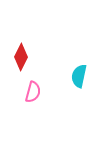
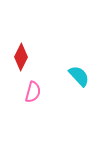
cyan semicircle: rotated 125 degrees clockwise
